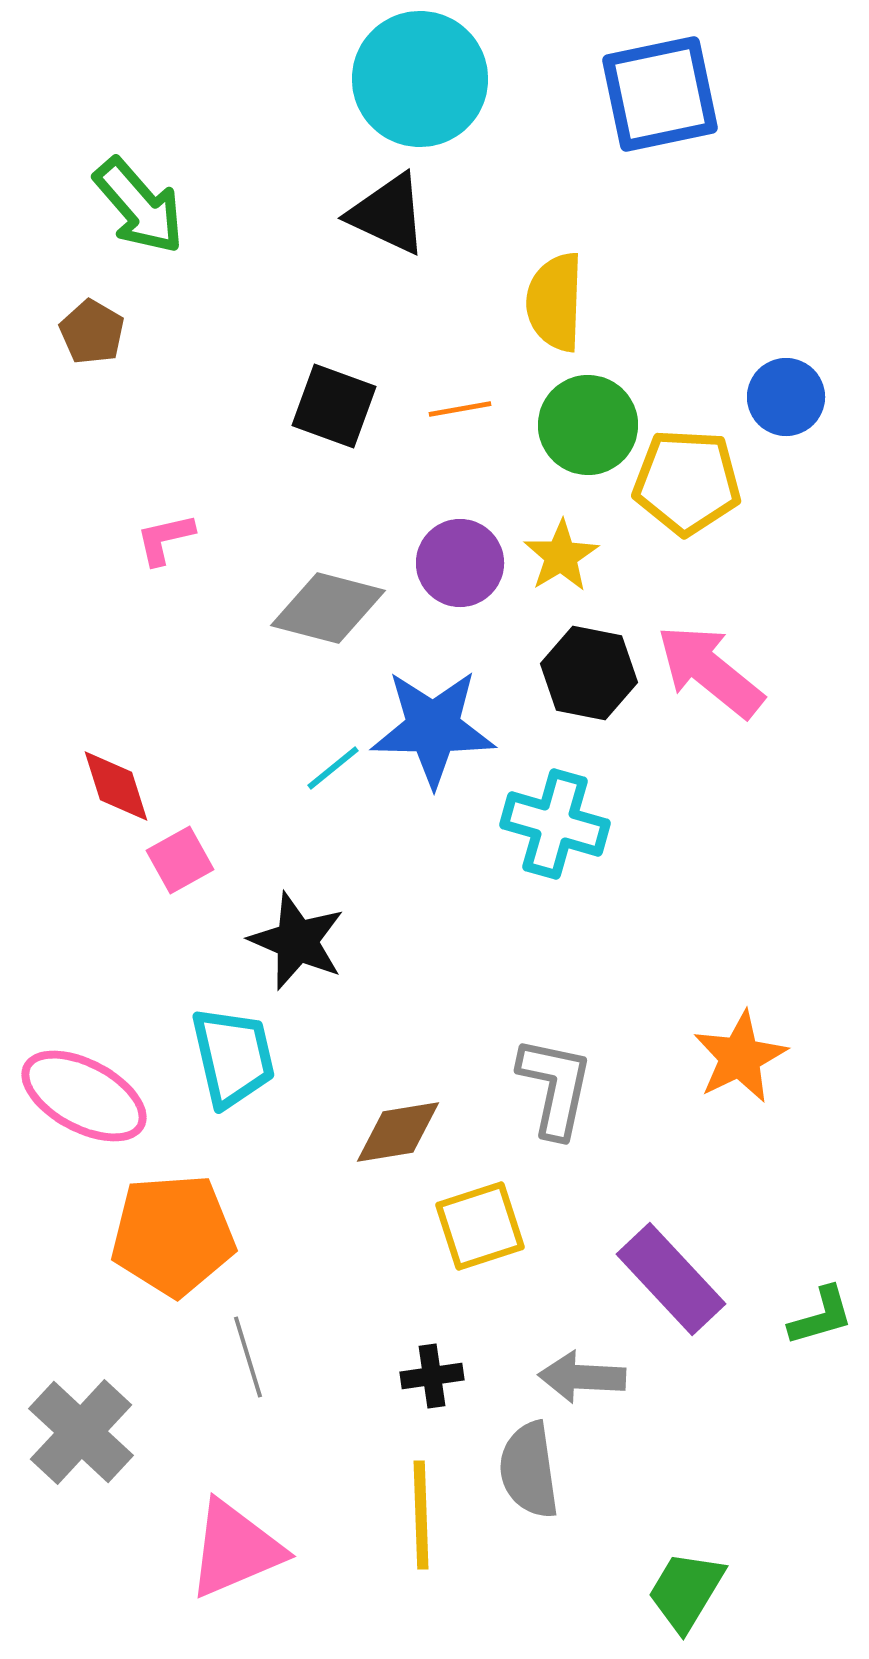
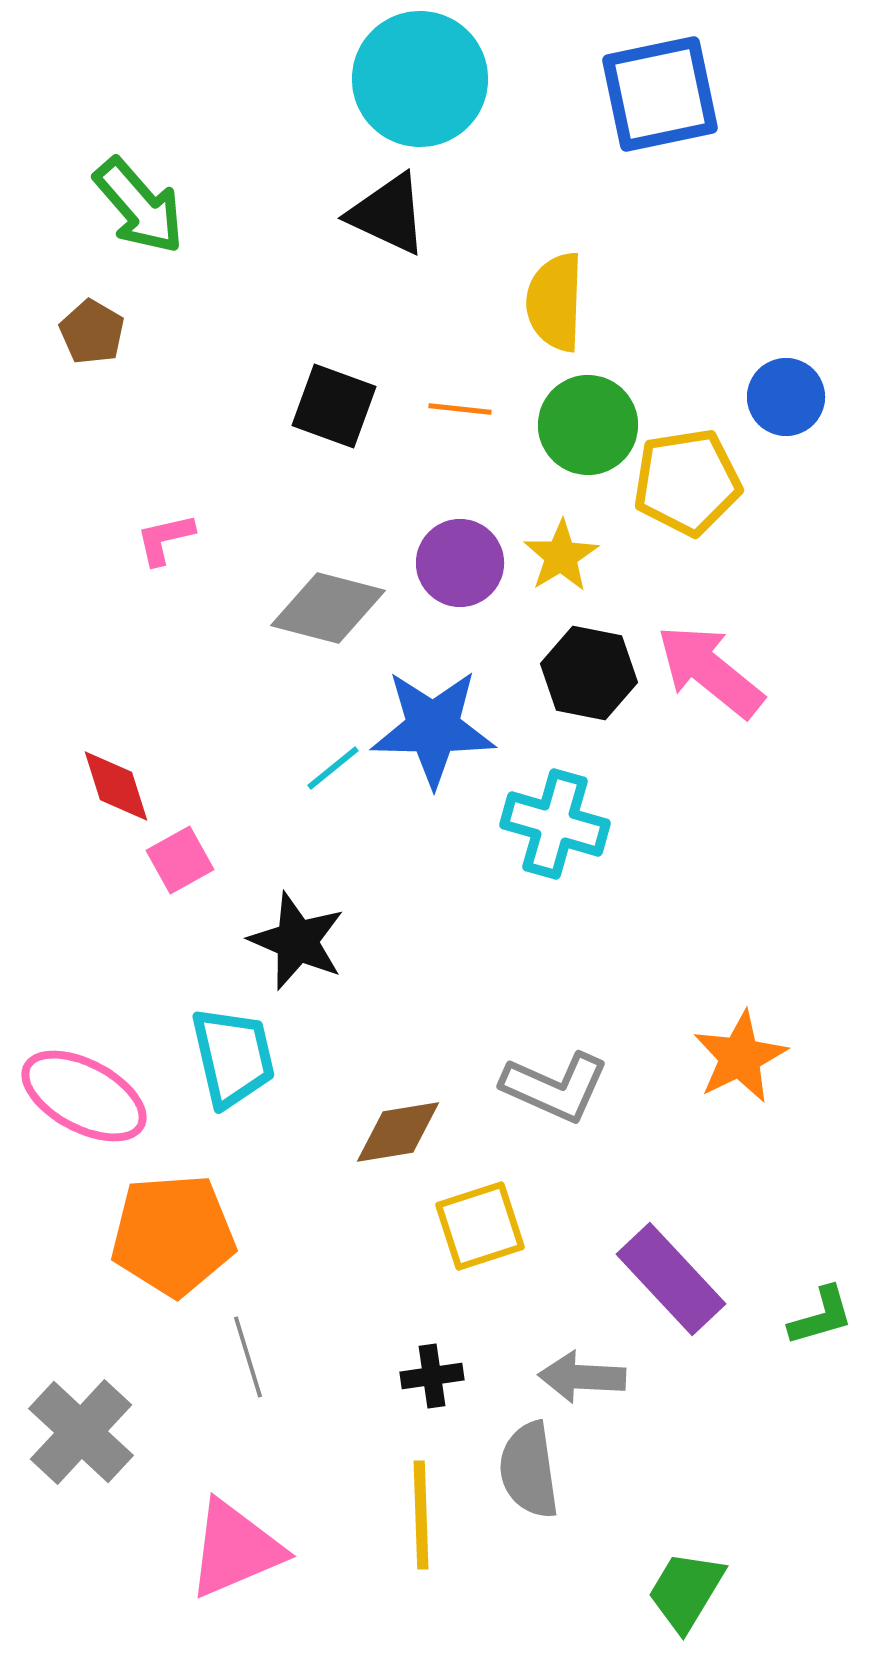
orange line: rotated 16 degrees clockwise
yellow pentagon: rotated 12 degrees counterclockwise
gray L-shape: rotated 102 degrees clockwise
